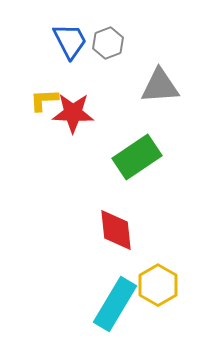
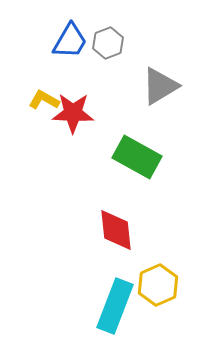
blue trapezoid: rotated 57 degrees clockwise
gray triangle: rotated 27 degrees counterclockwise
yellow L-shape: rotated 32 degrees clockwise
green rectangle: rotated 63 degrees clockwise
yellow hexagon: rotated 6 degrees clockwise
cyan rectangle: moved 2 px down; rotated 10 degrees counterclockwise
